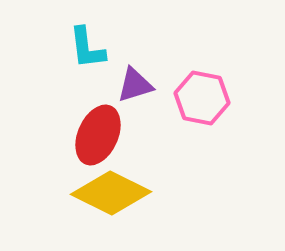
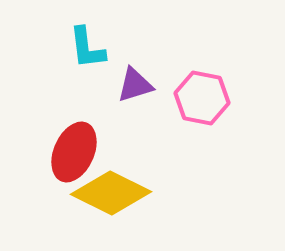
red ellipse: moved 24 px left, 17 px down
